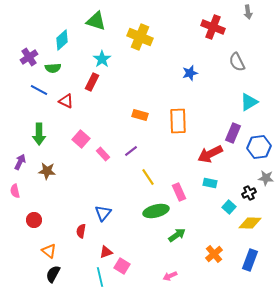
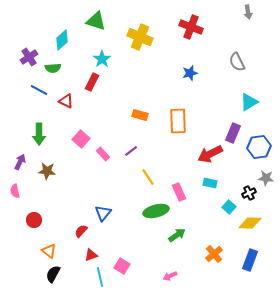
red cross at (213, 27): moved 22 px left
red semicircle at (81, 231): rotated 32 degrees clockwise
red triangle at (106, 252): moved 15 px left, 3 px down
